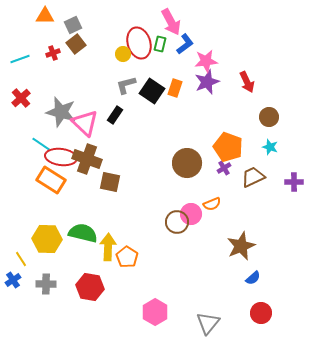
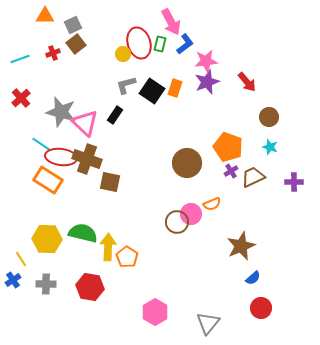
red arrow at (247, 82): rotated 15 degrees counterclockwise
purple cross at (224, 168): moved 7 px right, 3 px down
orange rectangle at (51, 180): moved 3 px left
red circle at (261, 313): moved 5 px up
